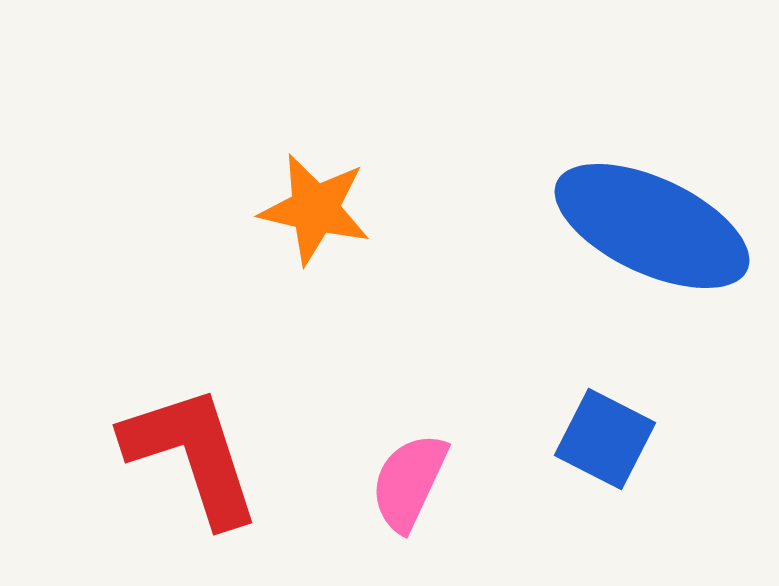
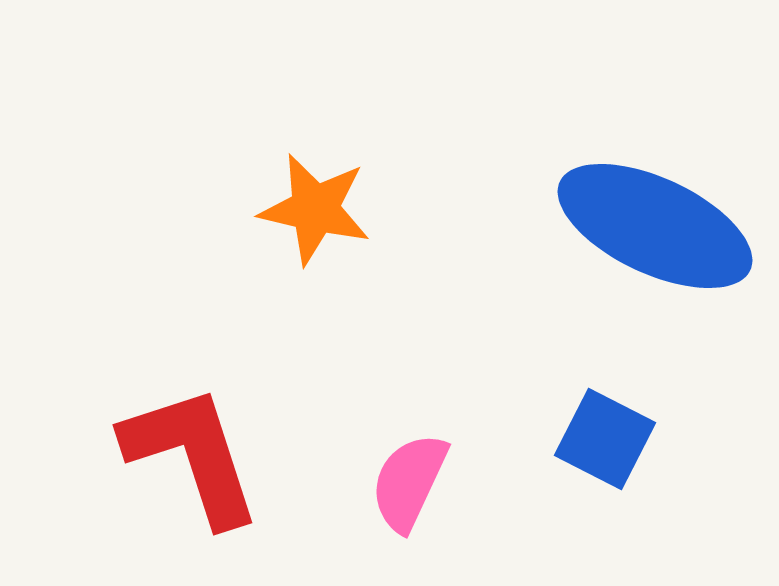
blue ellipse: moved 3 px right
